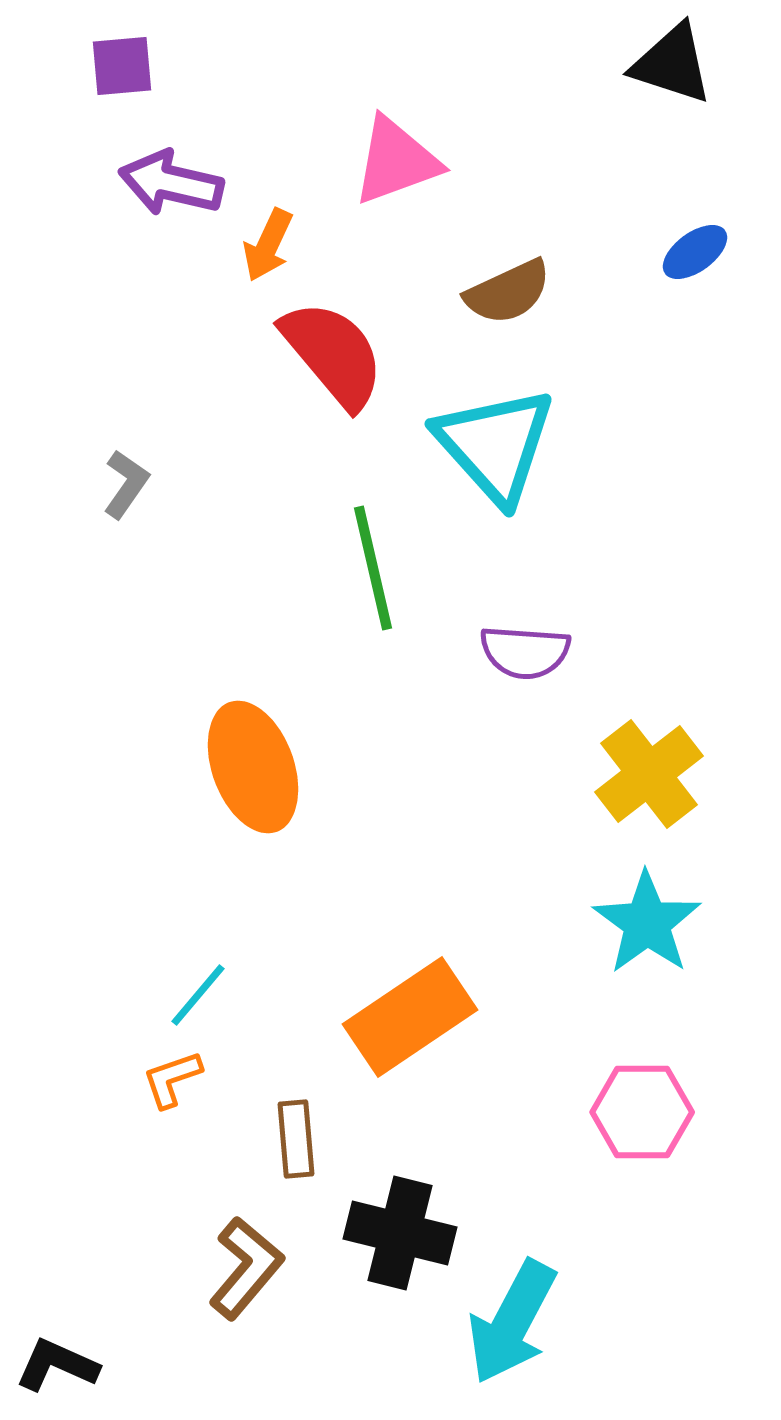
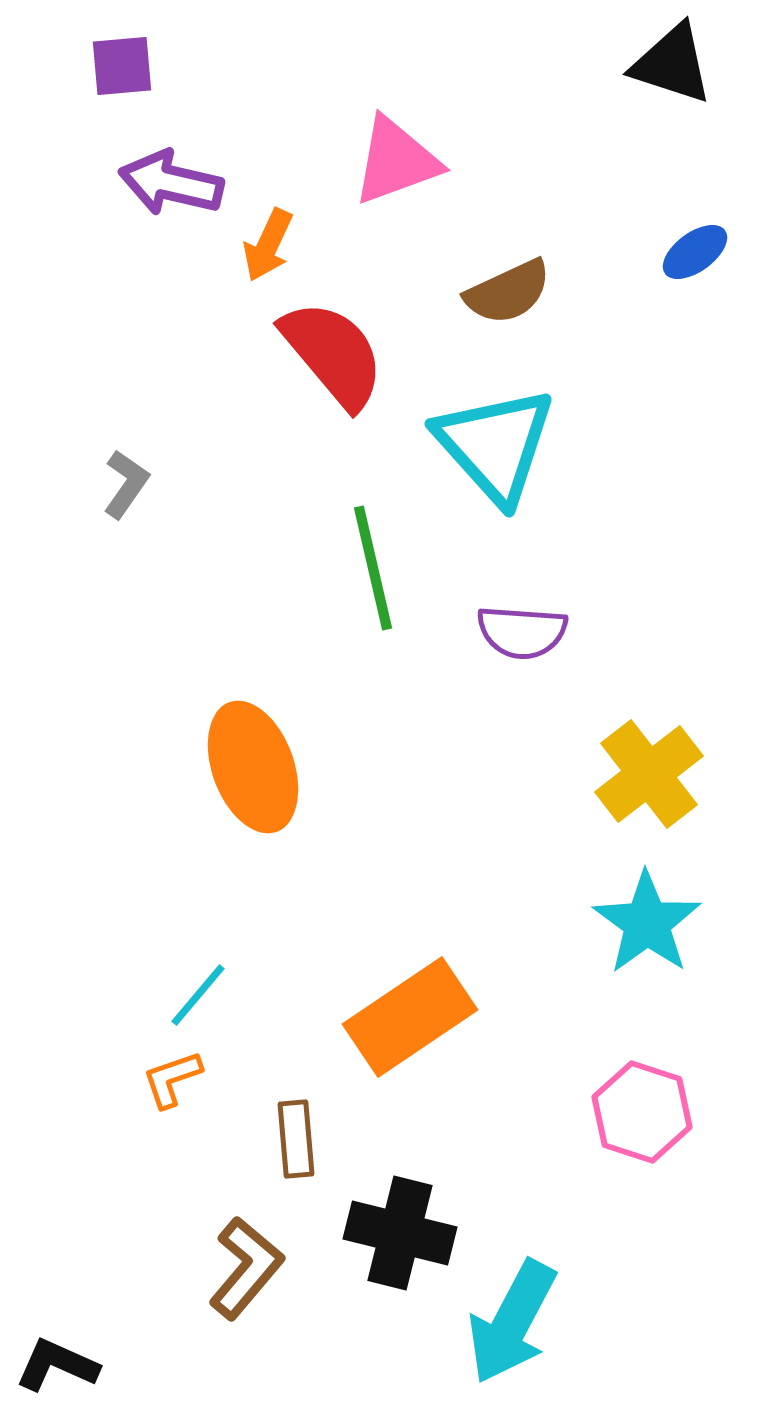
purple semicircle: moved 3 px left, 20 px up
pink hexagon: rotated 18 degrees clockwise
